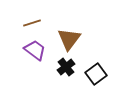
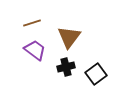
brown triangle: moved 2 px up
black cross: rotated 24 degrees clockwise
